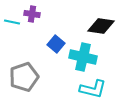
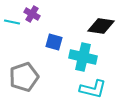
purple cross: rotated 21 degrees clockwise
blue square: moved 2 px left, 2 px up; rotated 24 degrees counterclockwise
